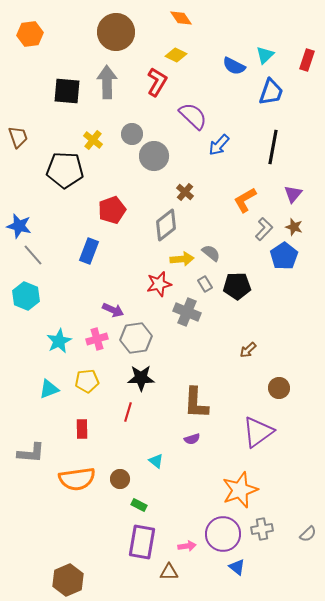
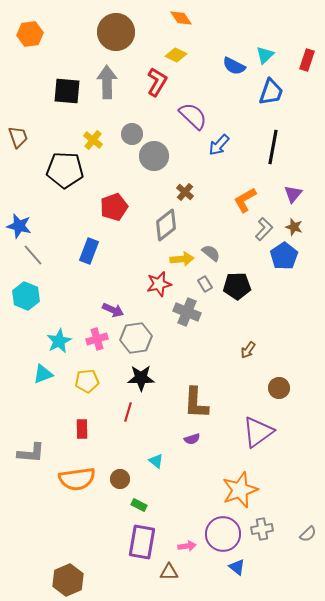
red pentagon at (112, 210): moved 2 px right, 3 px up
brown arrow at (248, 350): rotated 12 degrees counterclockwise
cyan triangle at (49, 389): moved 6 px left, 15 px up
